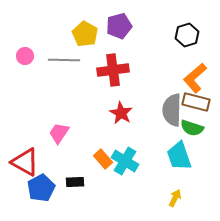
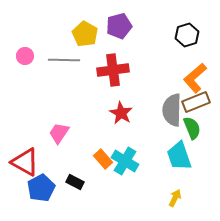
brown rectangle: rotated 36 degrees counterclockwise
green semicircle: rotated 130 degrees counterclockwise
black rectangle: rotated 30 degrees clockwise
